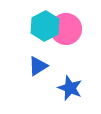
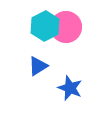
pink circle: moved 2 px up
